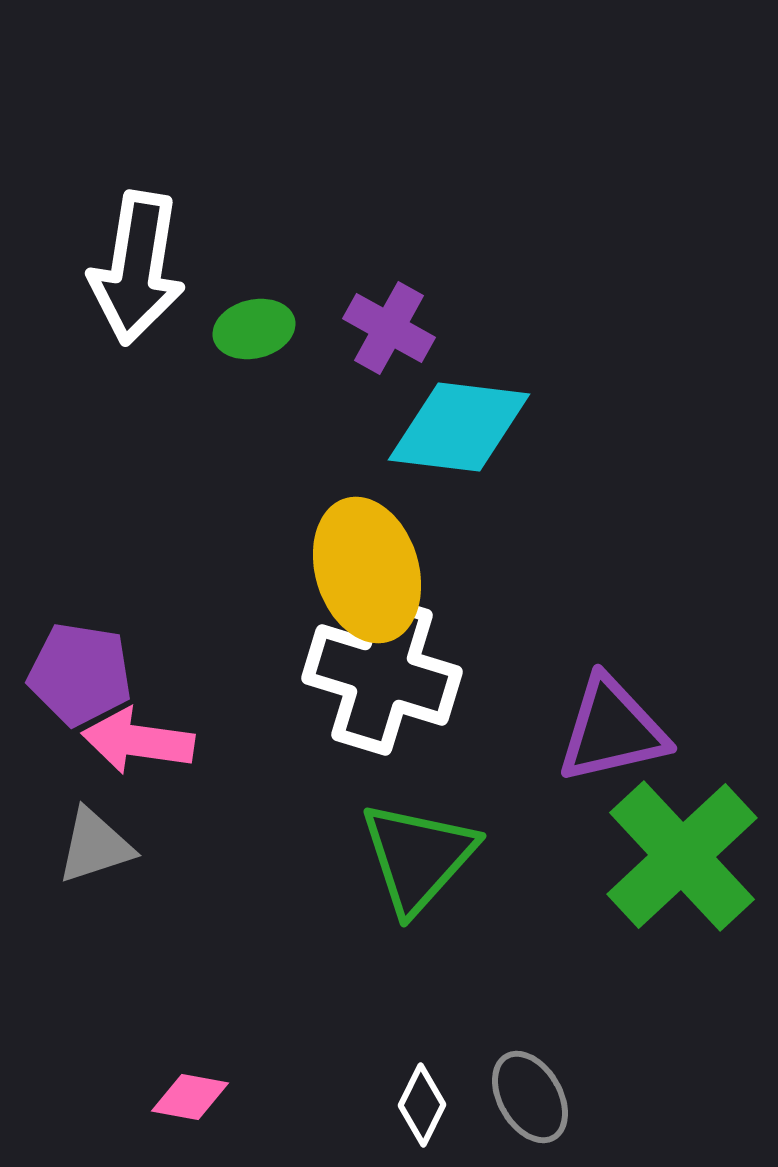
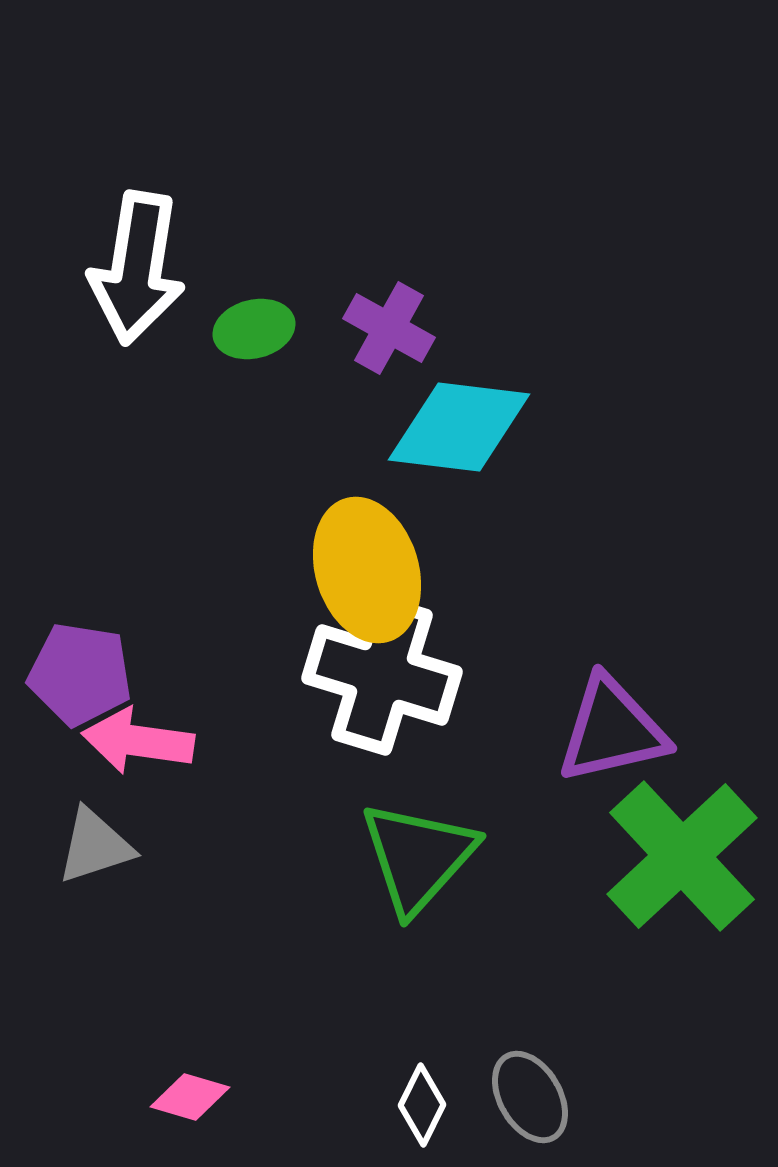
pink diamond: rotated 6 degrees clockwise
